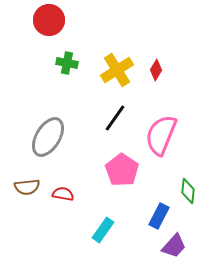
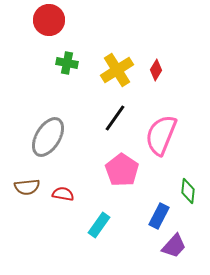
cyan rectangle: moved 4 px left, 5 px up
